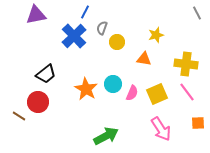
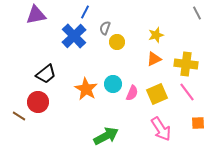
gray semicircle: moved 3 px right
orange triangle: moved 10 px right; rotated 35 degrees counterclockwise
